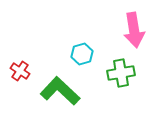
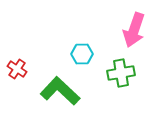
pink arrow: rotated 28 degrees clockwise
cyan hexagon: rotated 15 degrees clockwise
red cross: moved 3 px left, 2 px up
